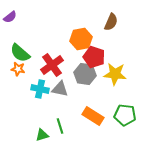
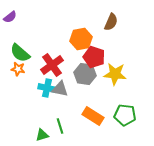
cyan cross: moved 7 px right, 1 px up
